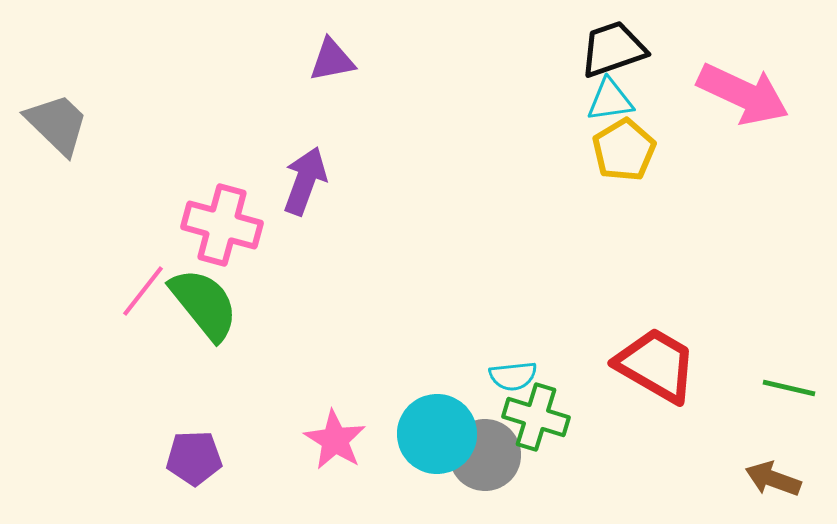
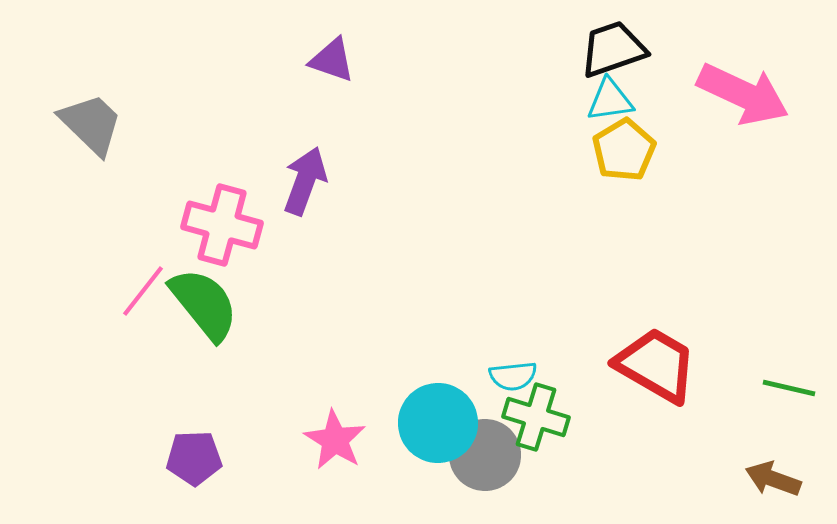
purple triangle: rotated 30 degrees clockwise
gray trapezoid: moved 34 px right
cyan circle: moved 1 px right, 11 px up
